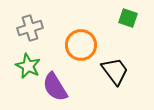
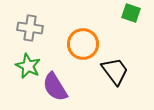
green square: moved 3 px right, 5 px up
gray cross: rotated 25 degrees clockwise
orange circle: moved 2 px right, 1 px up
